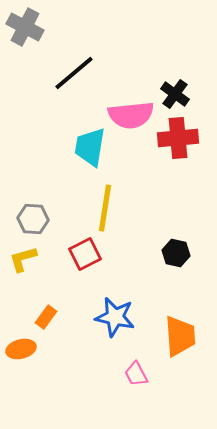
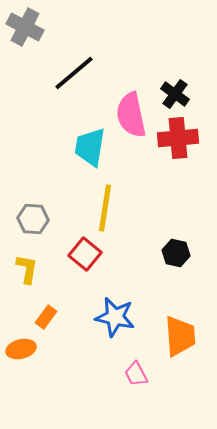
pink semicircle: rotated 84 degrees clockwise
red square: rotated 24 degrees counterclockwise
yellow L-shape: moved 4 px right, 10 px down; rotated 116 degrees clockwise
